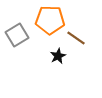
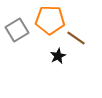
gray square: moved 5 px up
